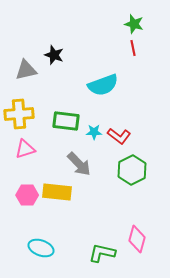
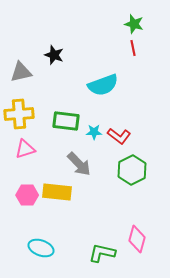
gray triangle: moved 5 px left, 2 px down
